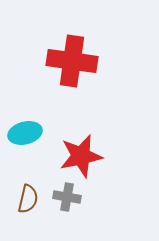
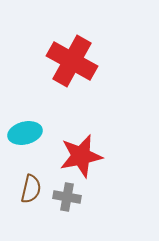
red cross: rotated 21 degrees clockwise
brown semicircle: moved 3 px right, 10 px up
